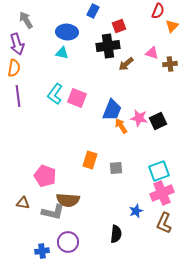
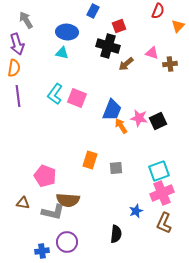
orange triangle: moved 6 px right
black cross: rotated 25 degrees clockwise
purple circle: moved 1 px left
